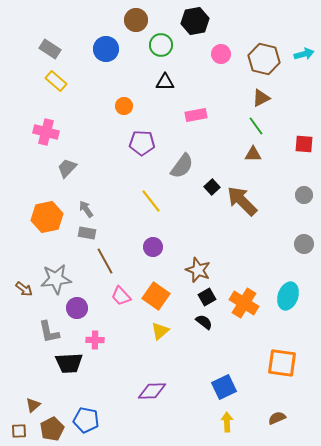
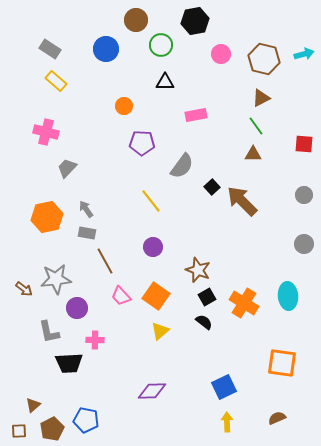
cyan ellipse at (288, 296): rotated 24 degrees counterclockwise
